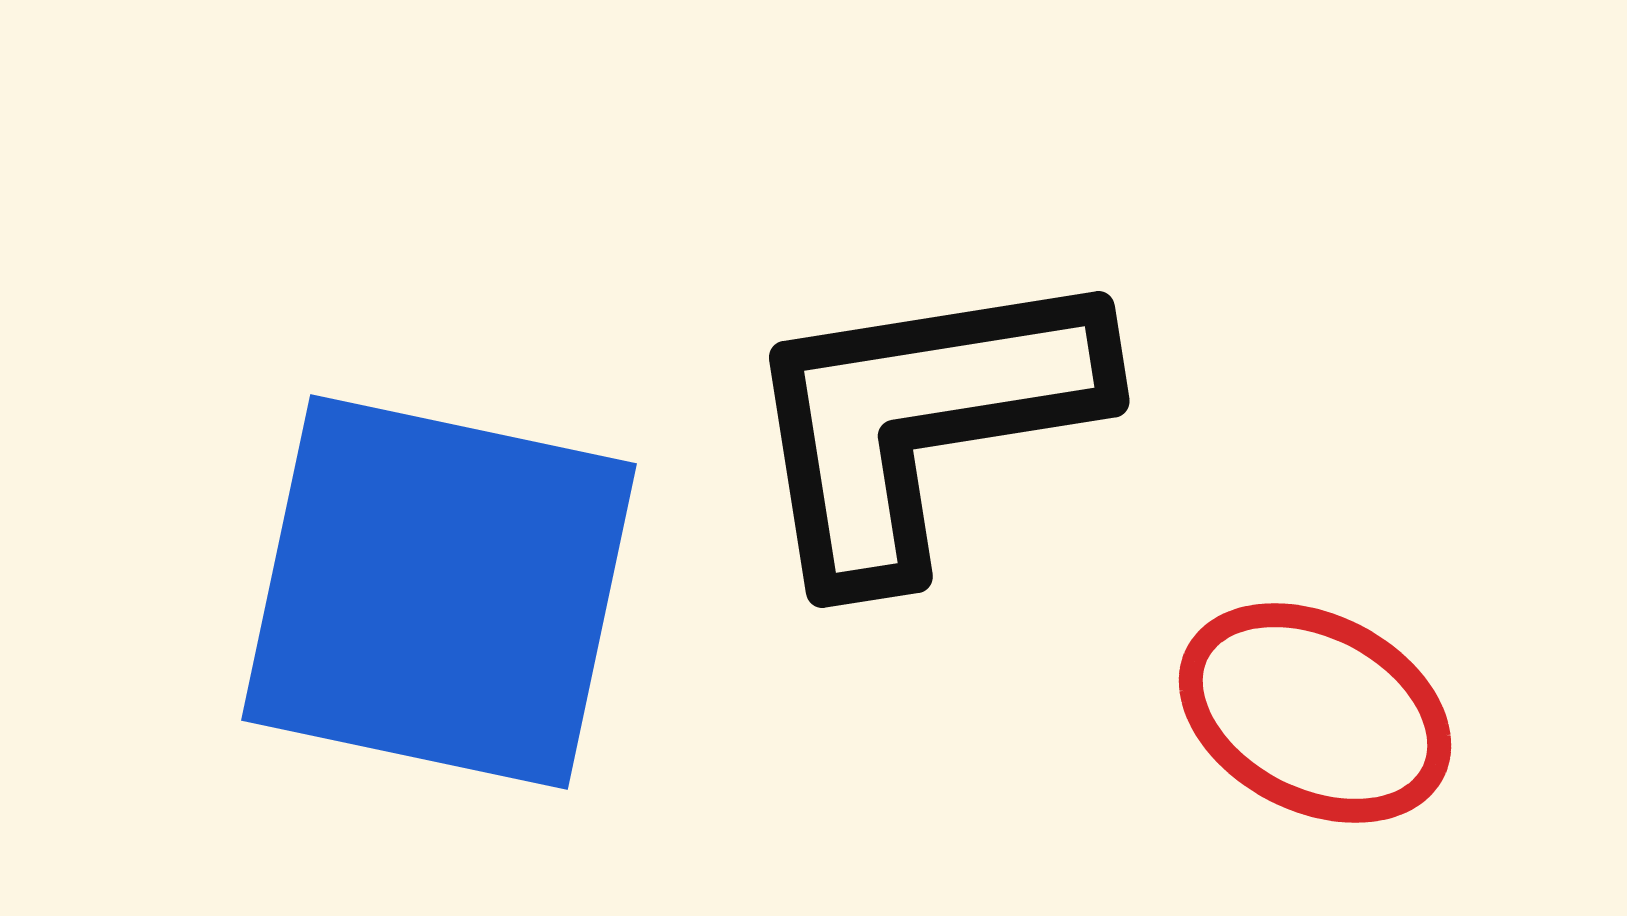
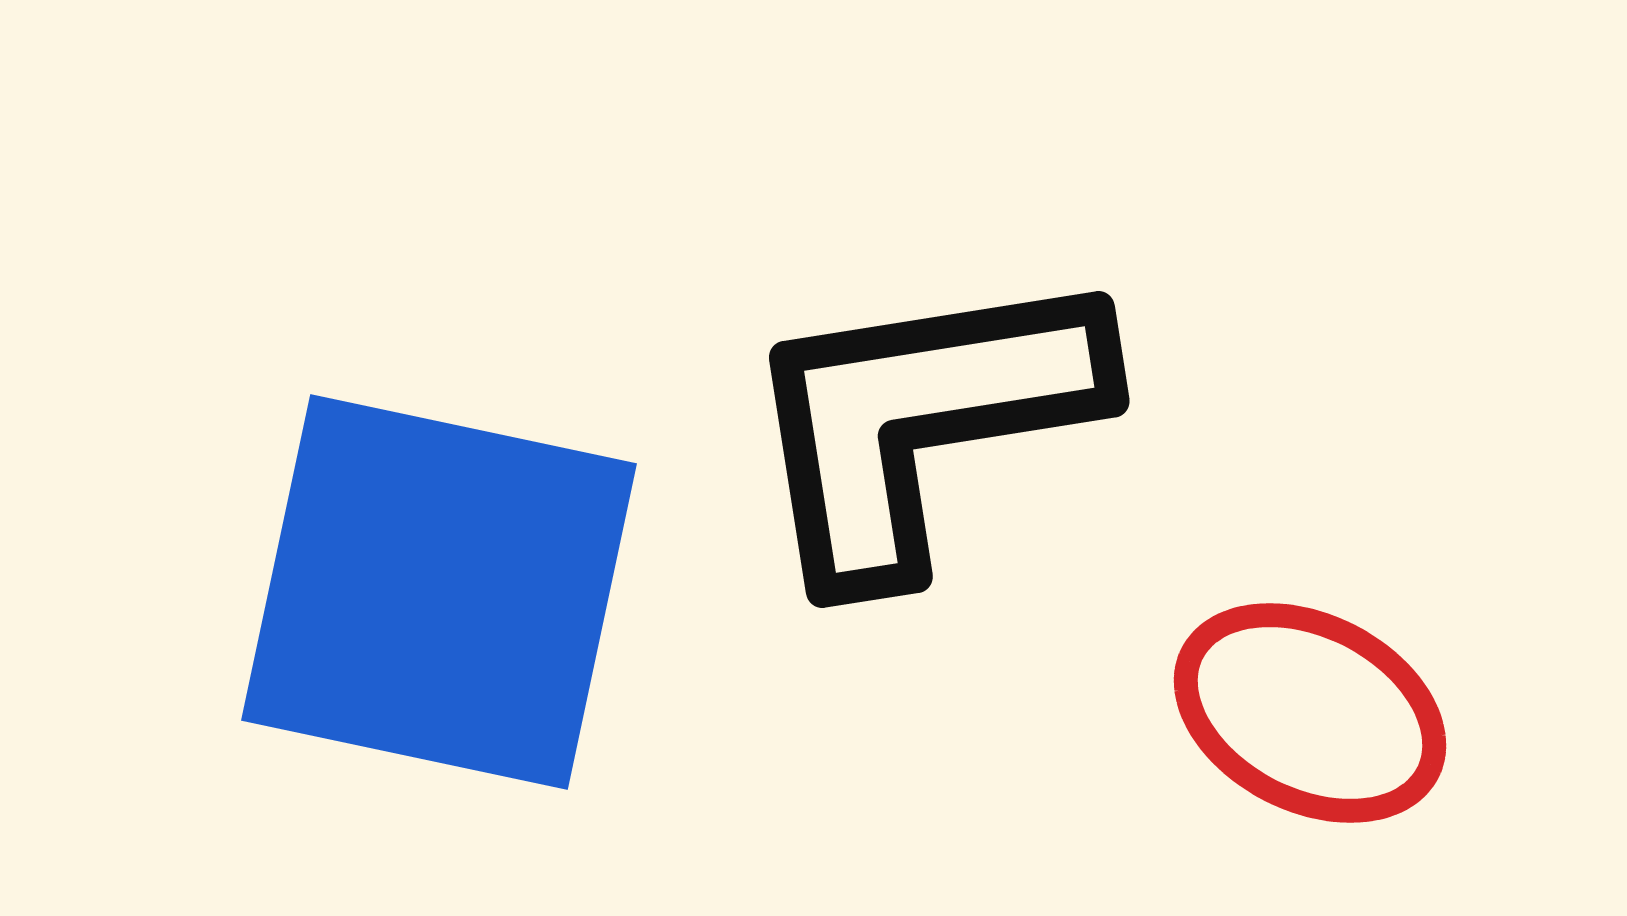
red ellipse: moved 5 px left
